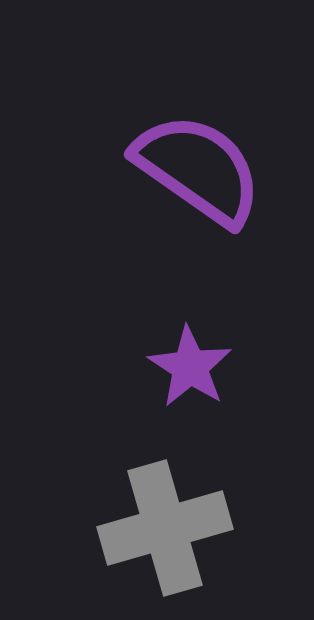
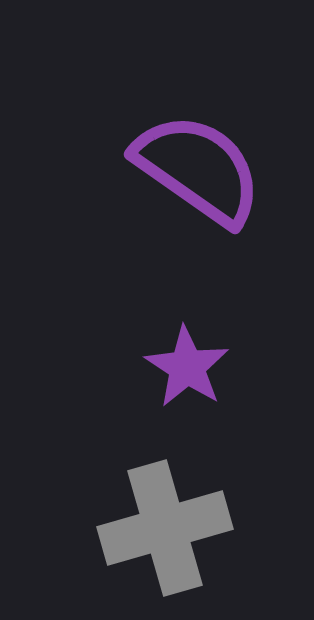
purple star: moved 3 px left
